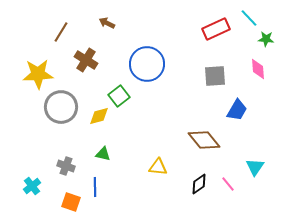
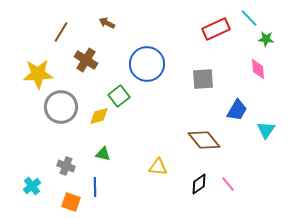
gray square: moved 12 px left, 3 px down
cyan triangle: moved 11 px right, 37 px up
